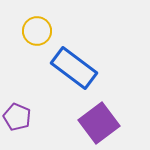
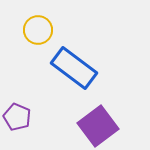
yellow circle: moved 1 px right, 1 px up
purple square: moved 1 px left, 3 px down
